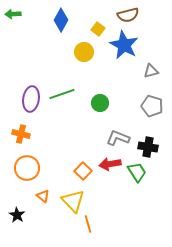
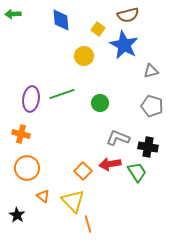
blue diamond: rotated 35 degrees counterclockwise
yellow circle: moved 4 px down
